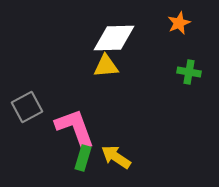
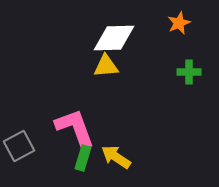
green cross: rotated 10 degrees counterclockwise
gray square: moved 8 px left, 39 px down
